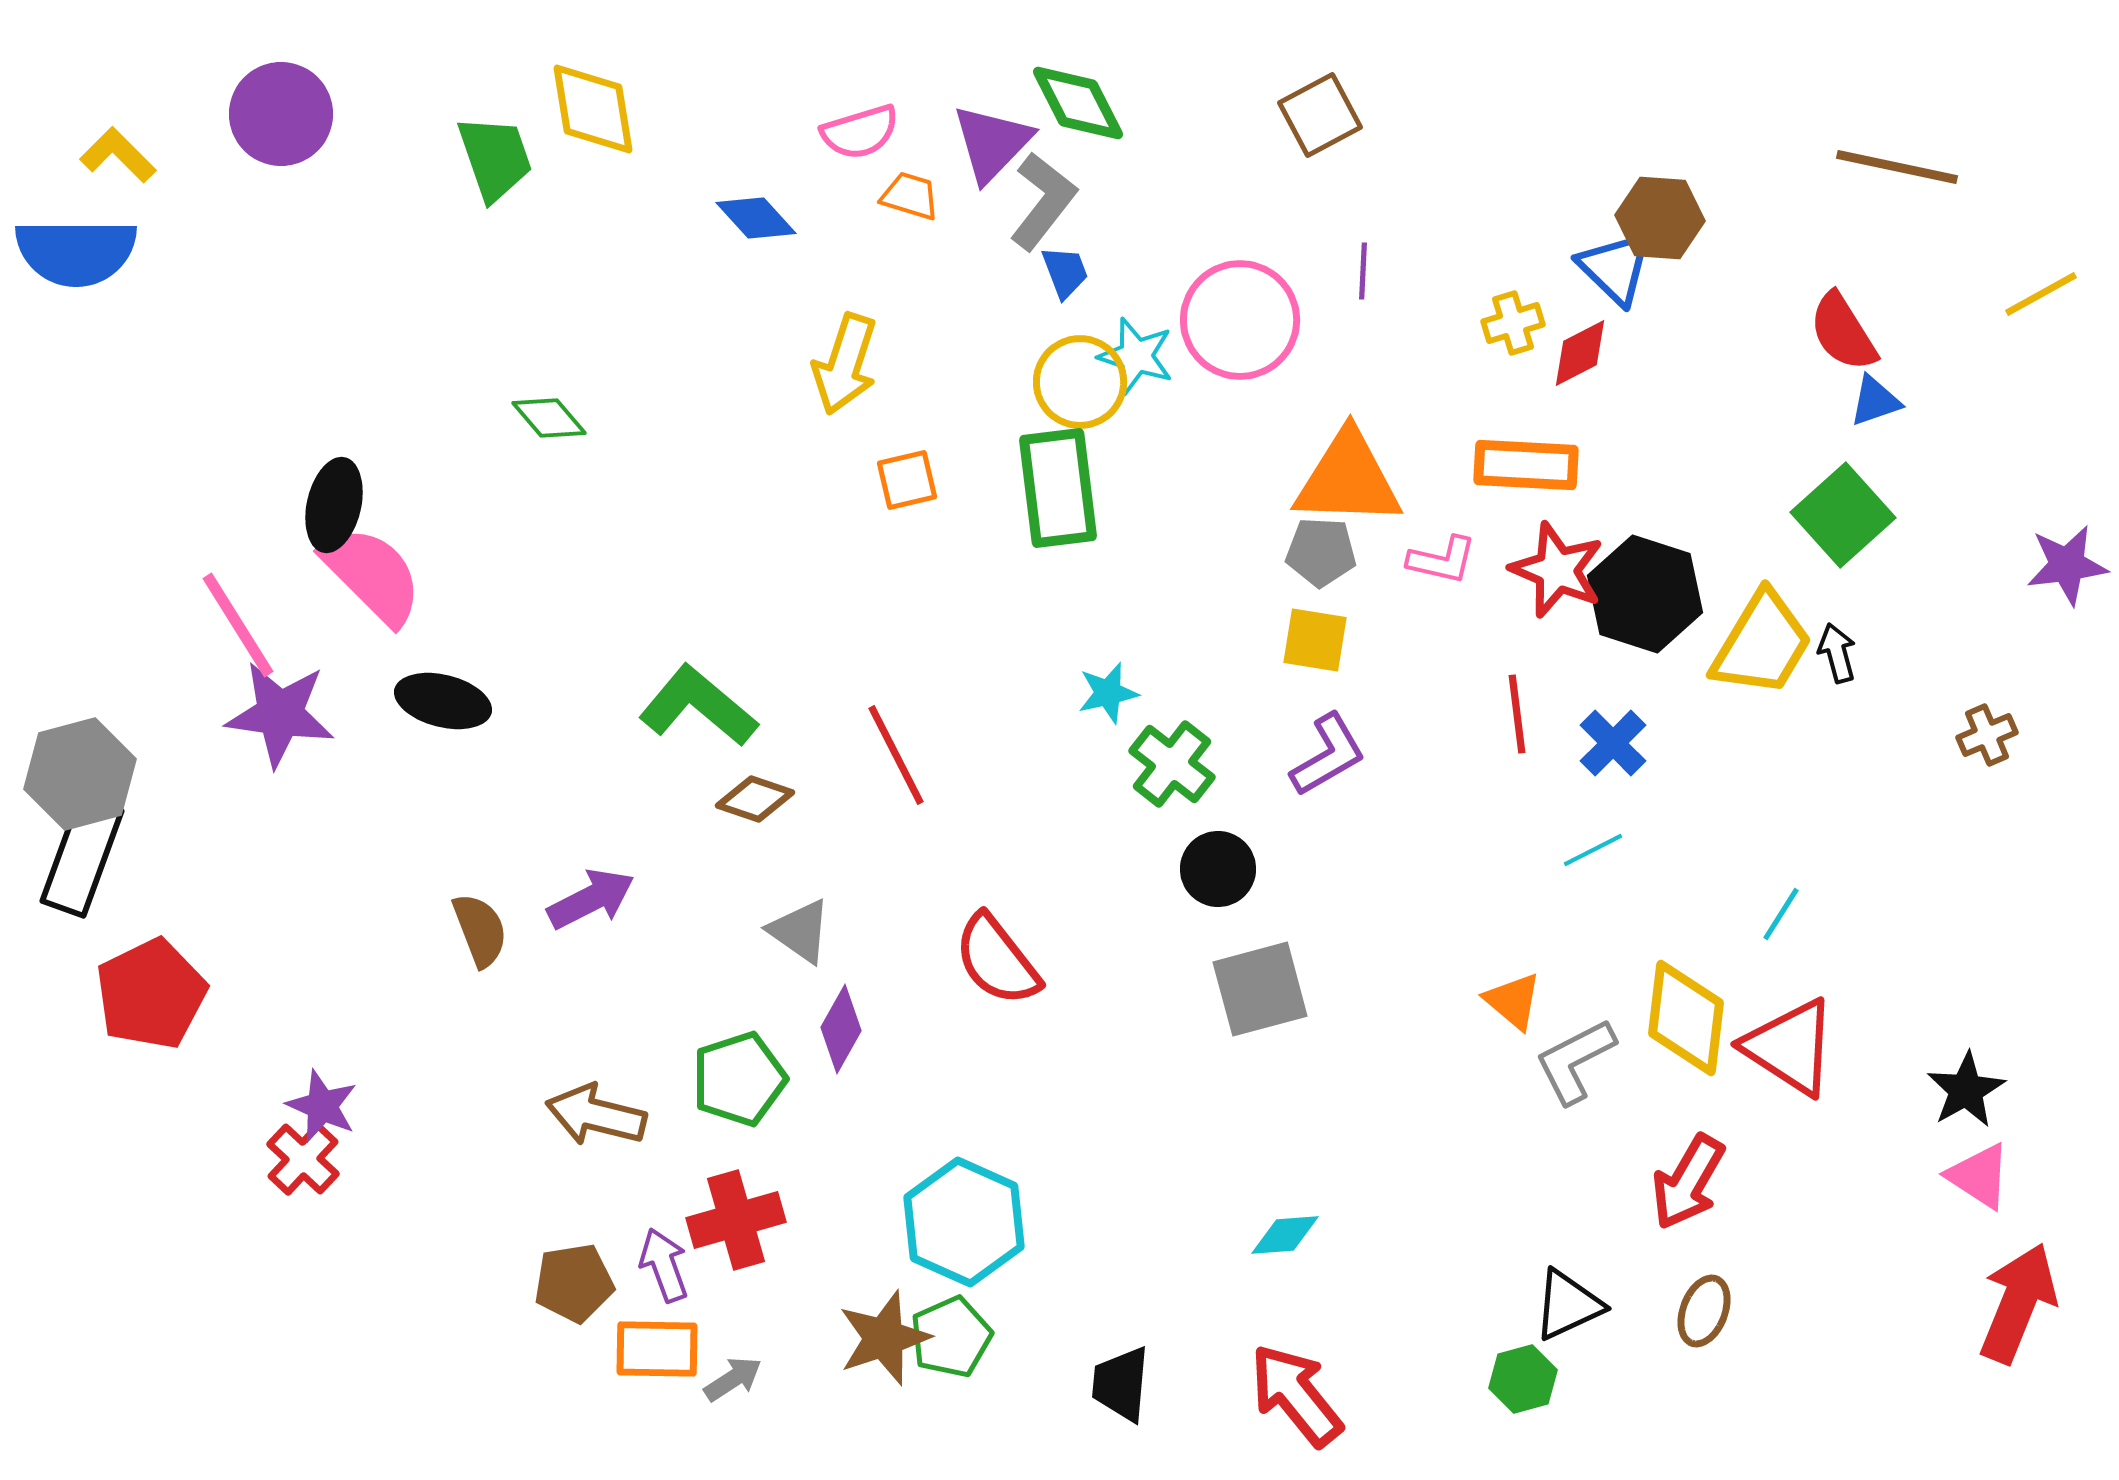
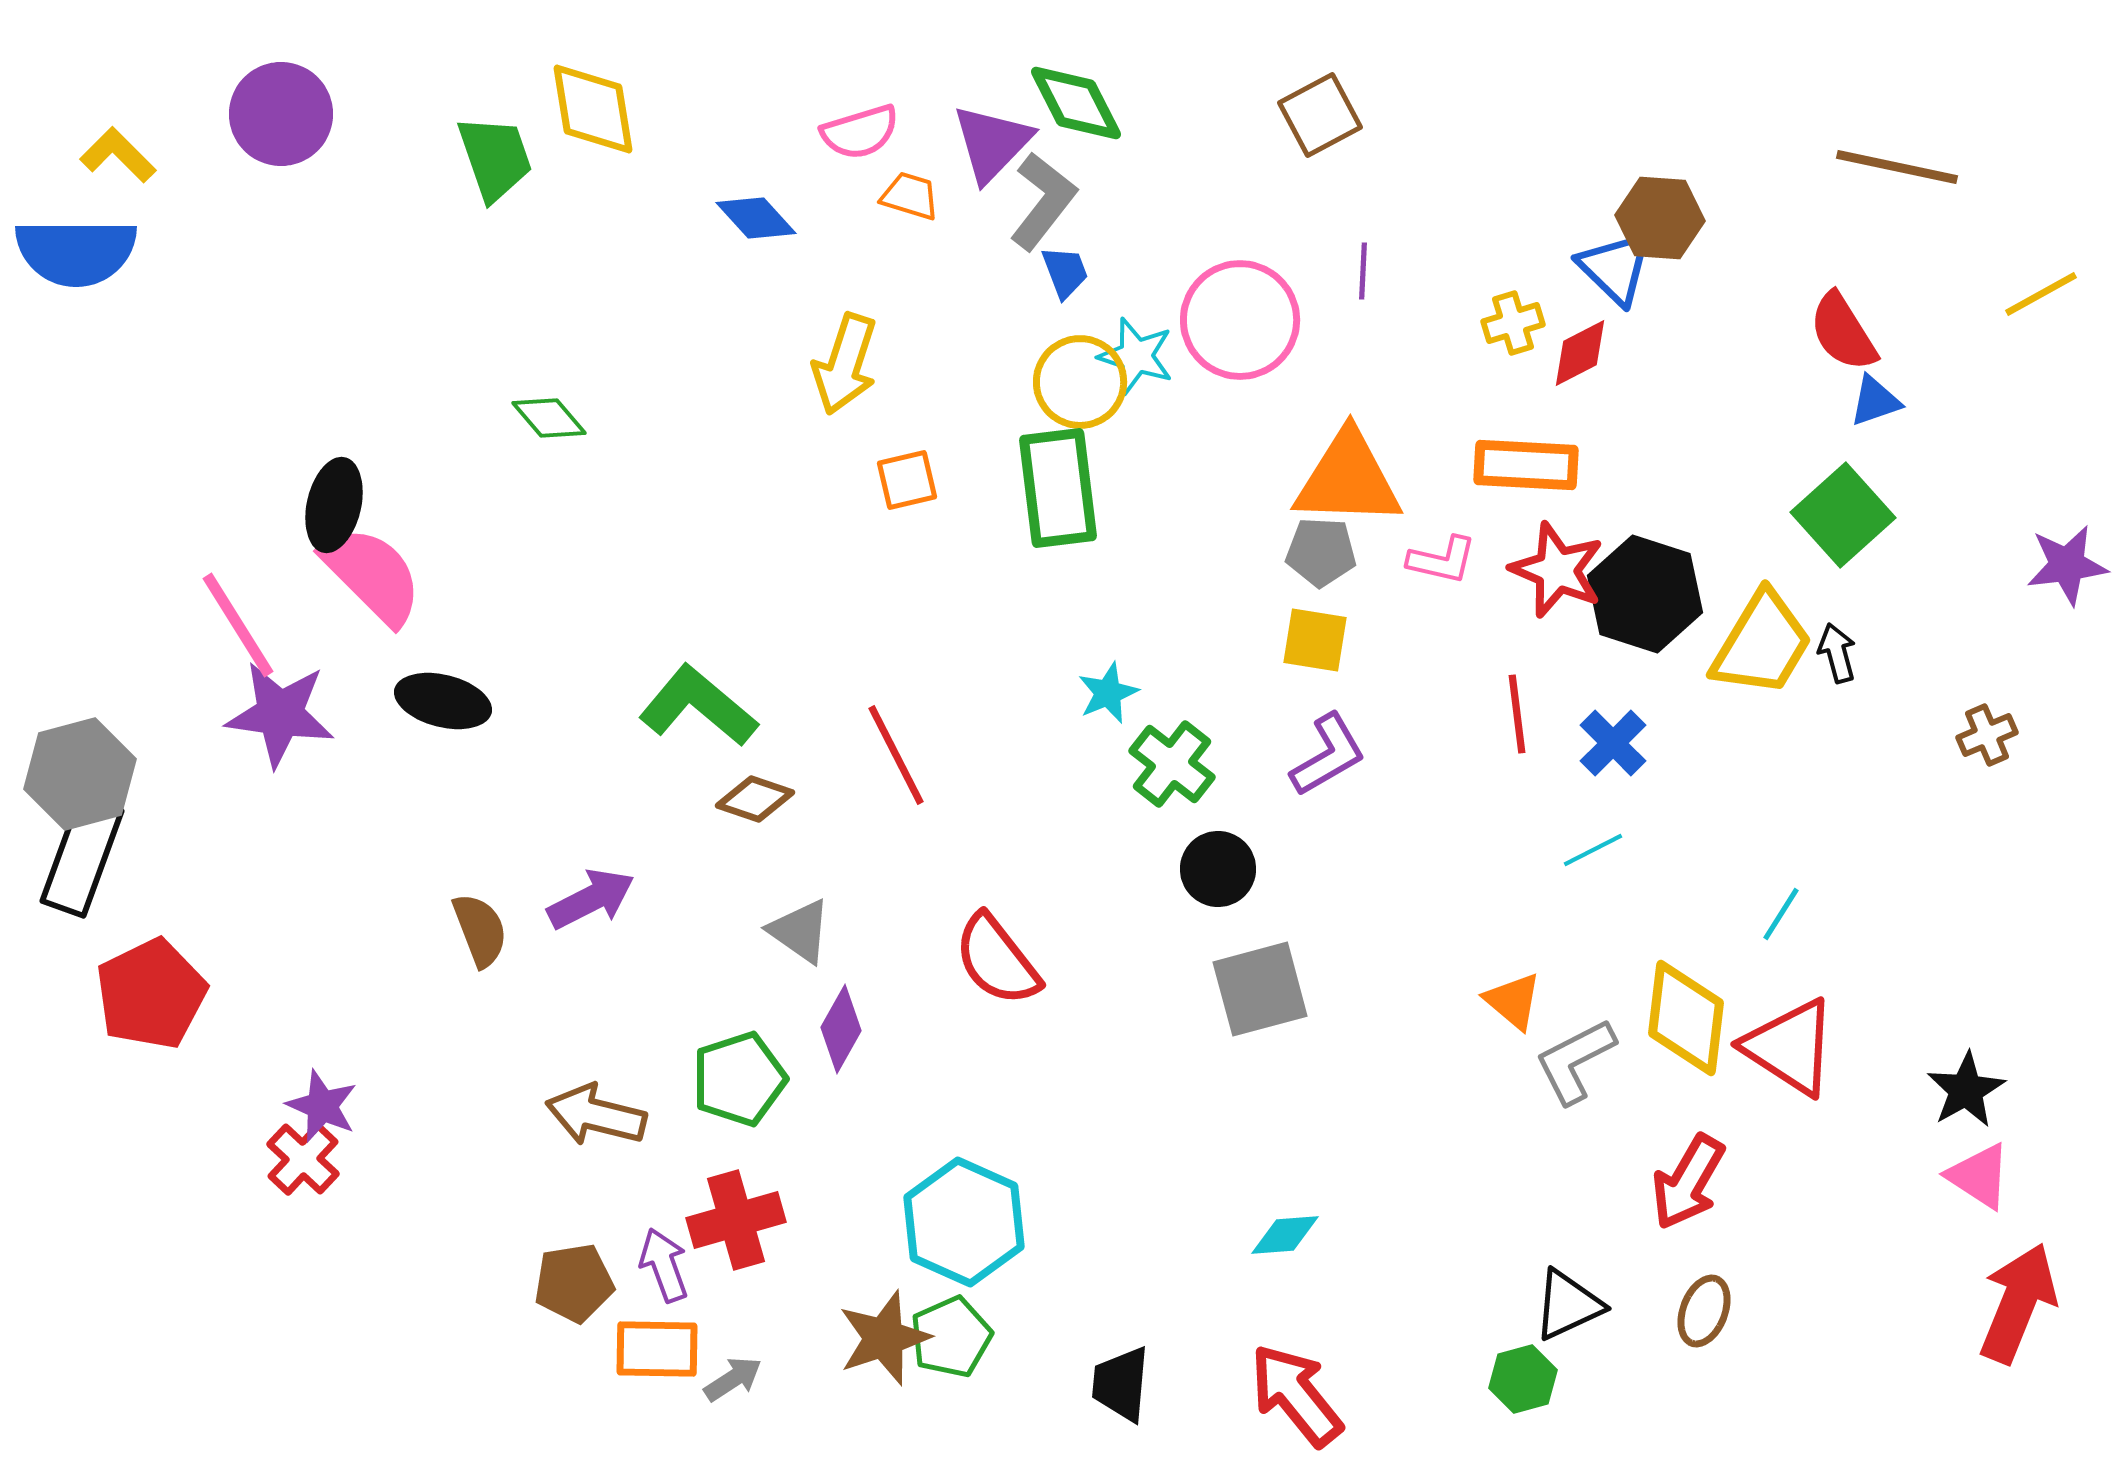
green diamond at (1078, 103): moved 2 px left
cyan star at (1108, 693): rotated 10 degrees counterclockwise
